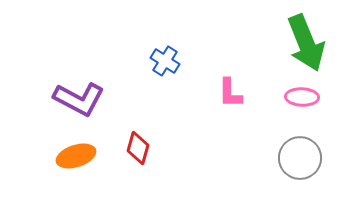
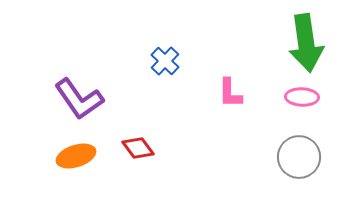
green arrow: rotated 14 degrees clockwise
blue cross: rotated 12 degrees clockwise
purple L-shape: rotated 27 degrees clockwise
red diamond: rotated 52 degrees counterclockwise
gray circle: moved 1 px left, 1 px up
